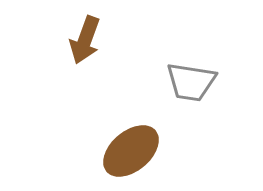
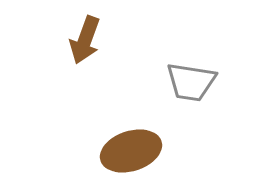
brown ellipse: rotated 22 degrees clockwise
